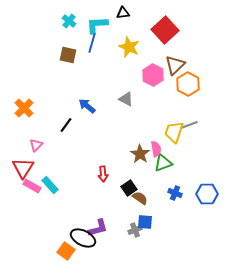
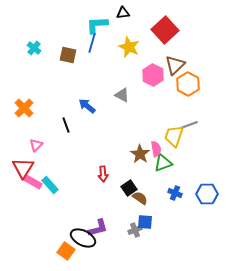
cyan cross: moved 35 px left, 27 px down
gray triangle: moved 4 px left, 4 px up
black line: rotated 56 degrees counterclockwise
yellow trapezoid: moved 4 px down
pink rectangle: moved 1 px right, 4 px up
